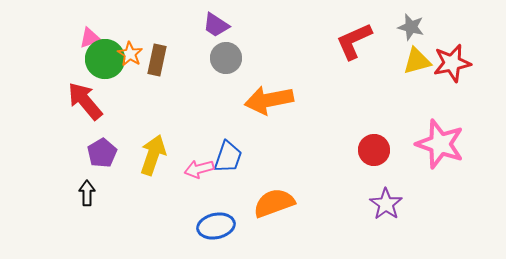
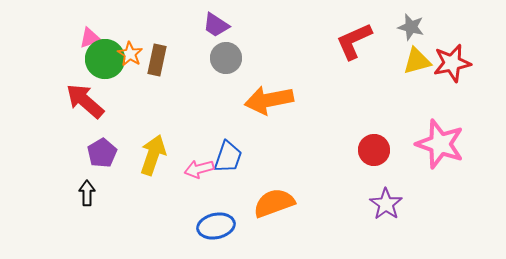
red arrow: rotated 9 degrees counterclockwise
